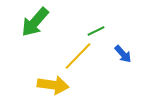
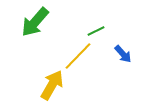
yellow arrow: moved 1 px left; rotated 68 degrees counterclockwise
